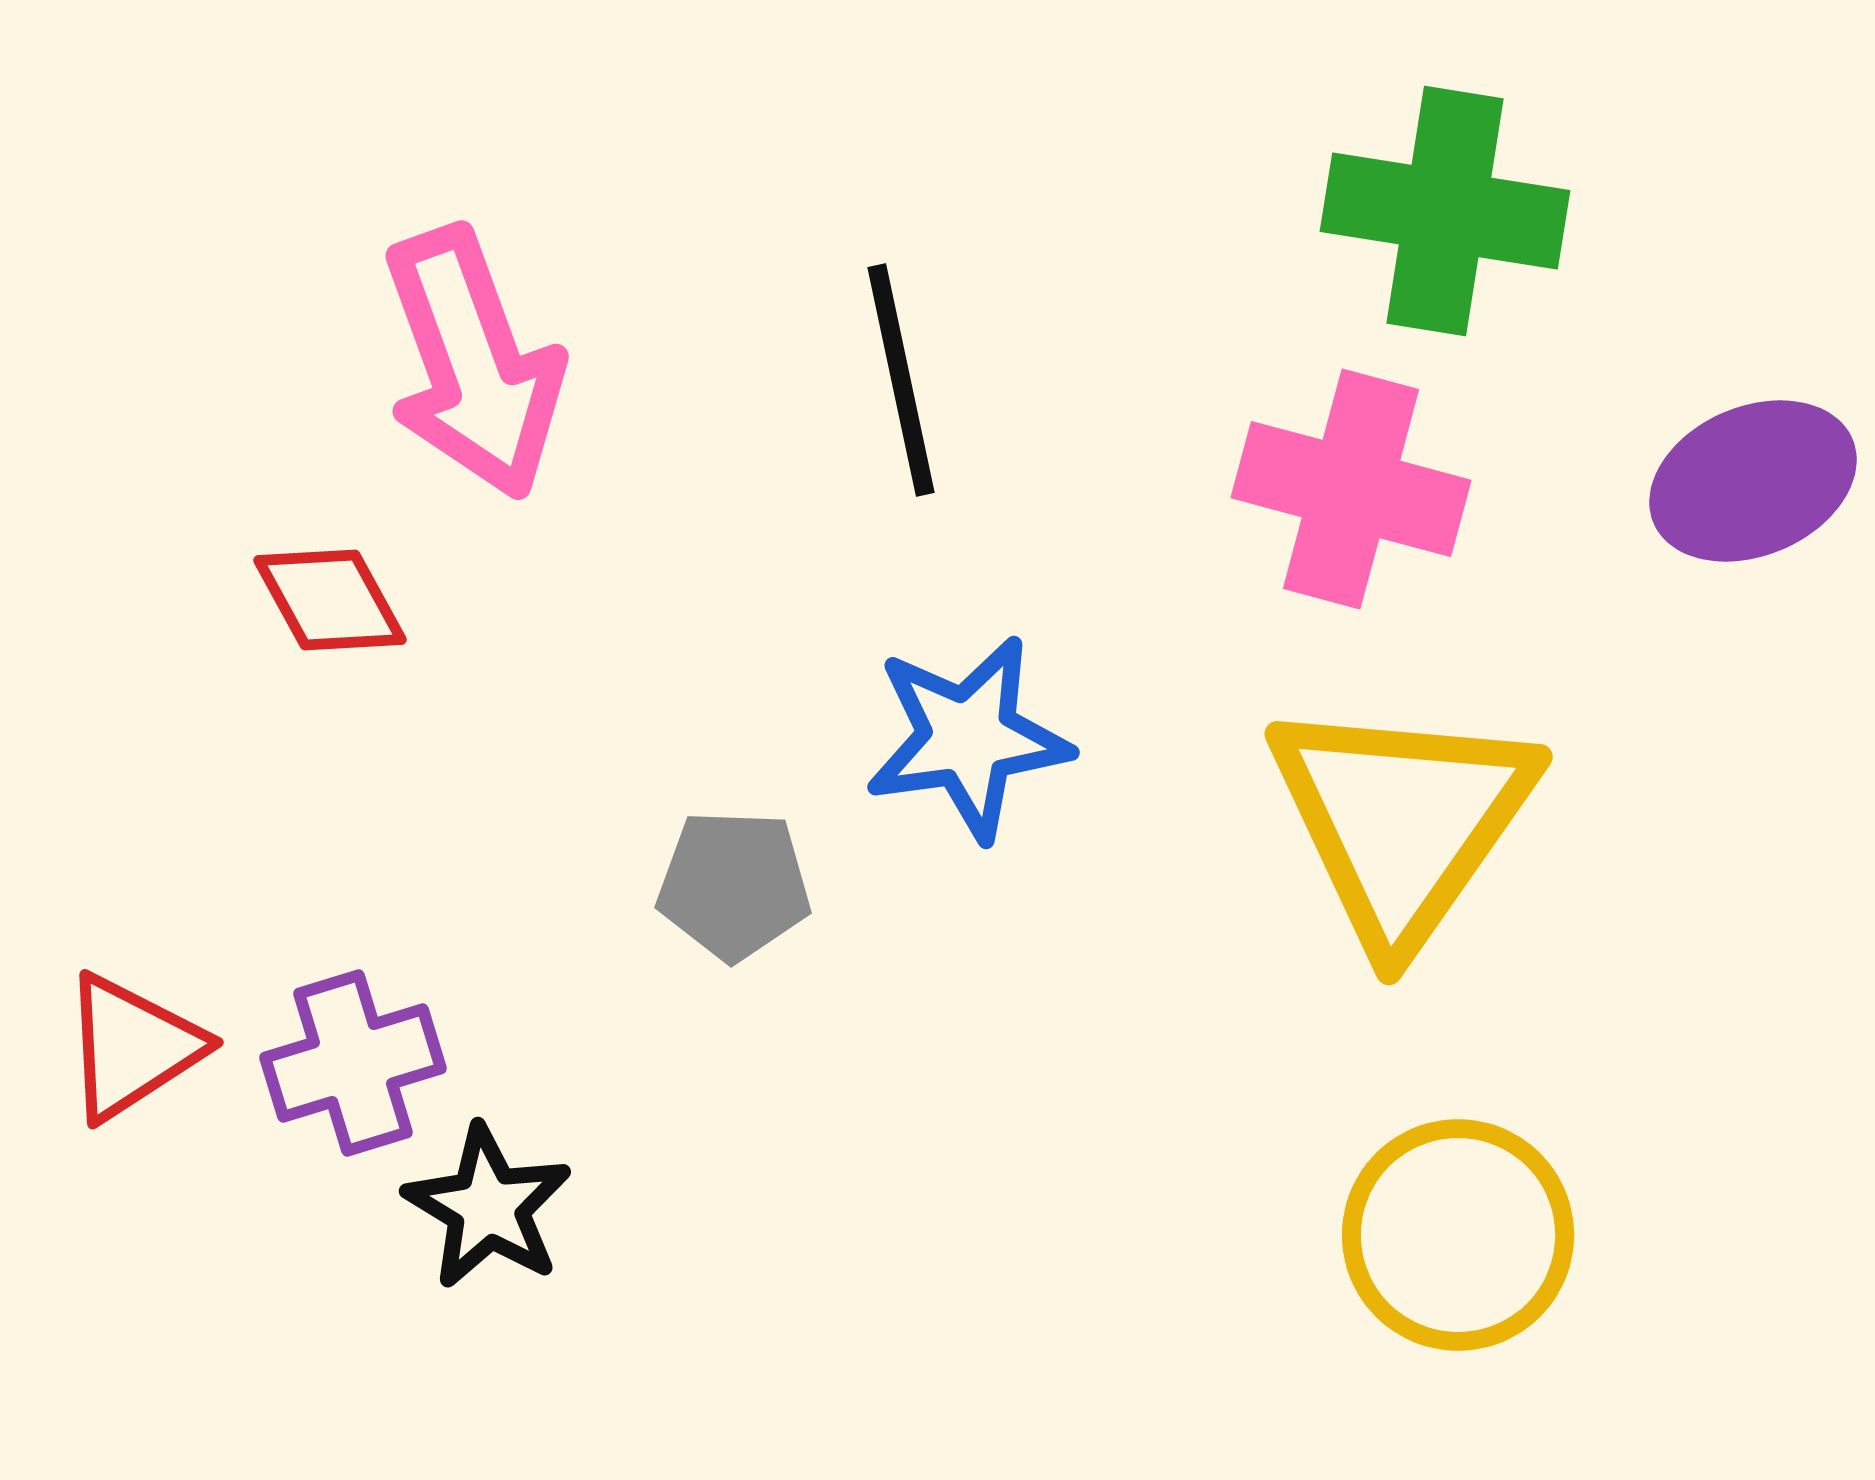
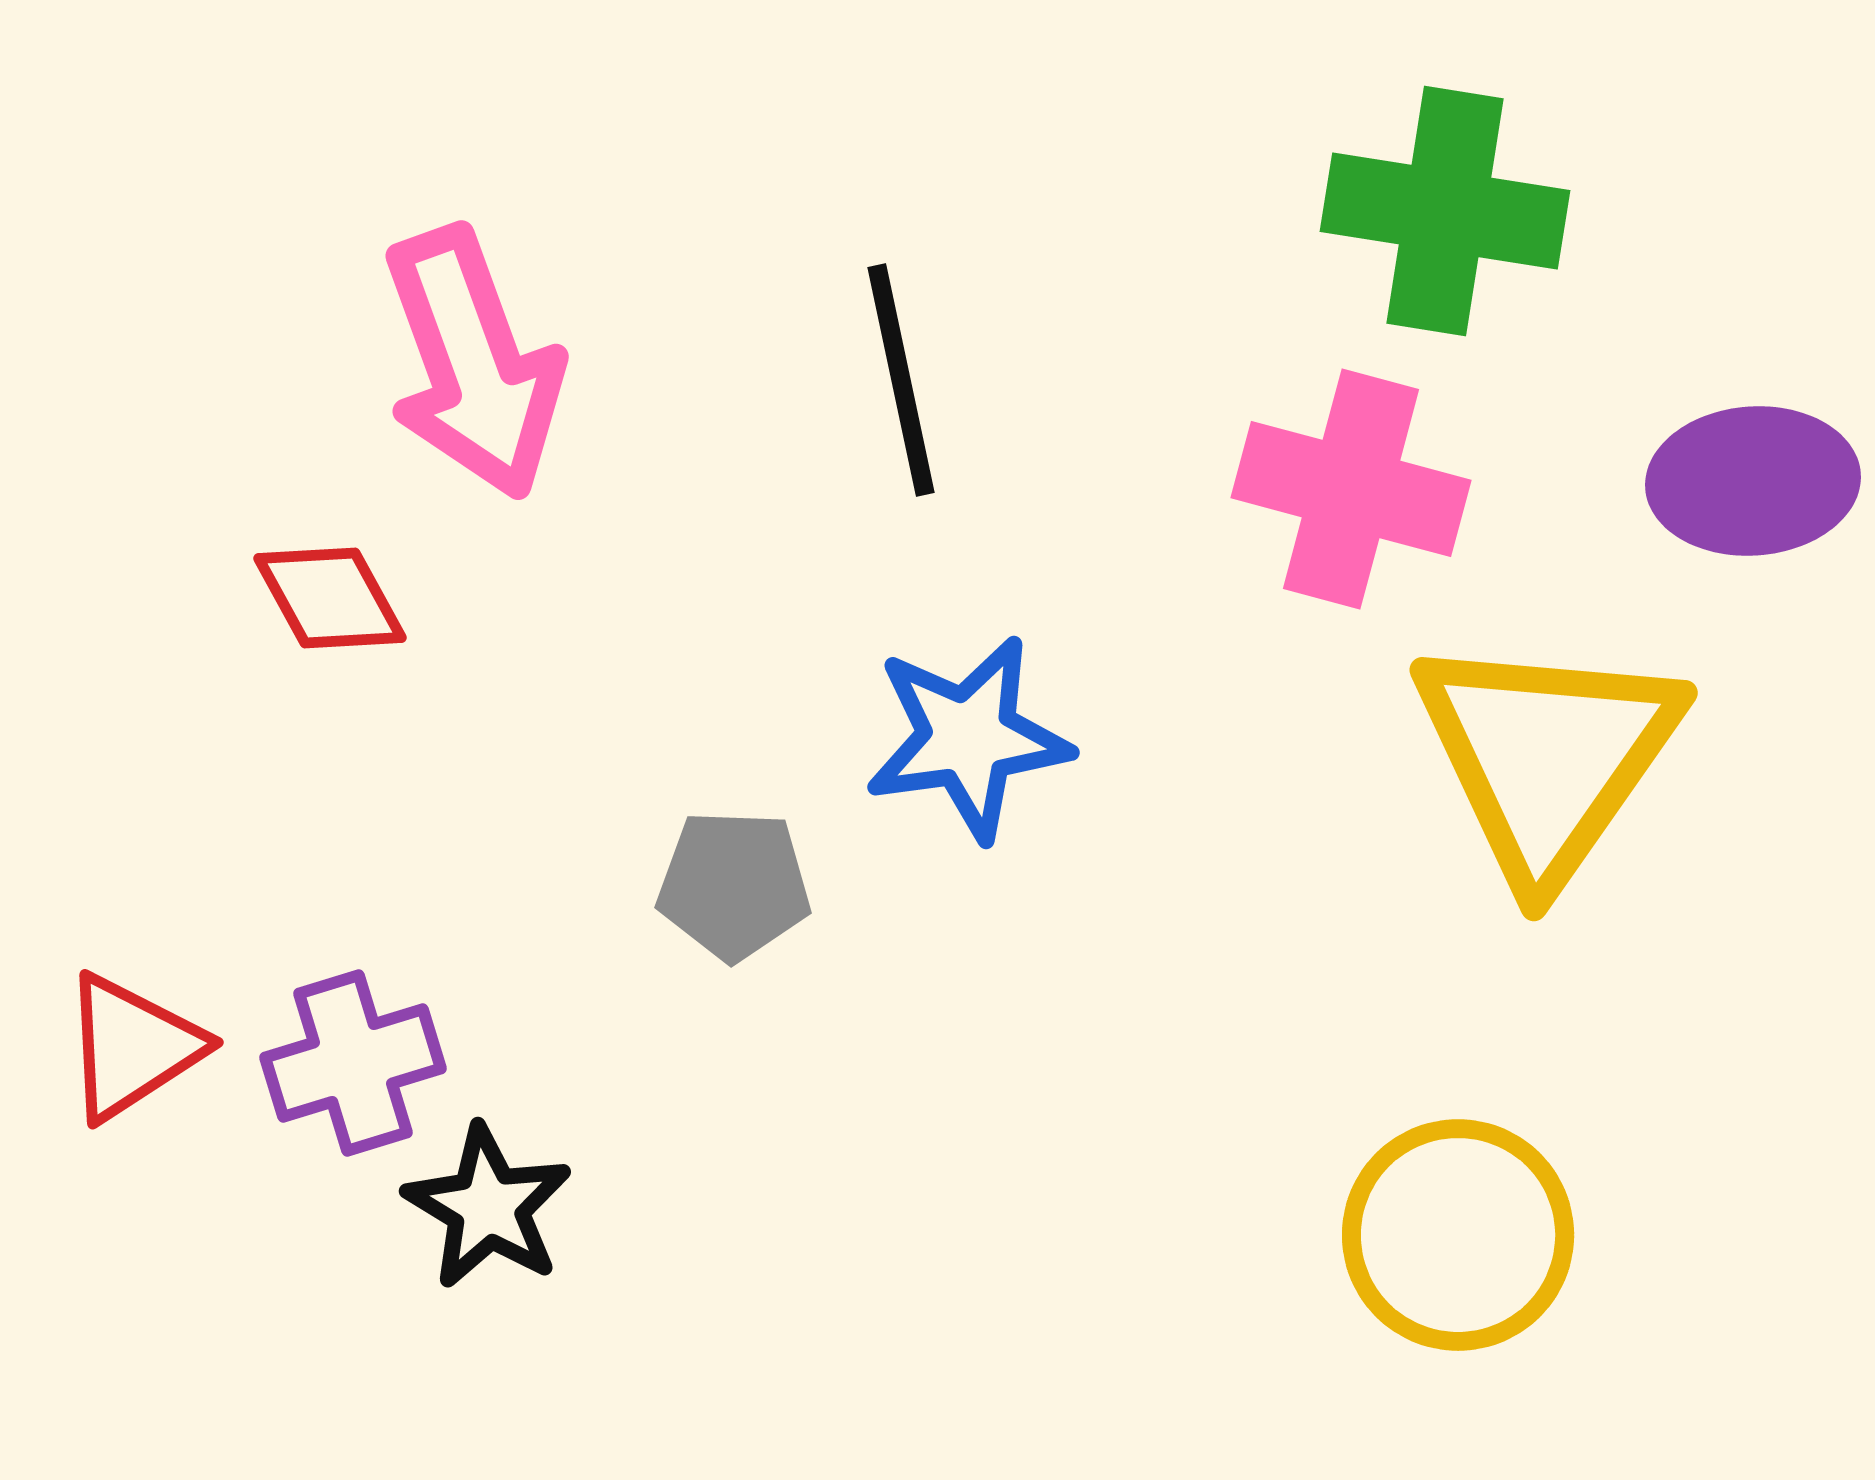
purple ellipse: rotated 19 degrees clockwise
red diamond: moved 2 px up
yellow triangle: moved 145 px right, 64 px up
